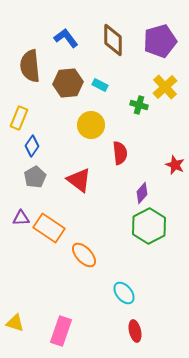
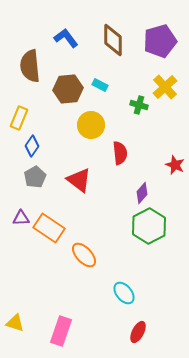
brown hexagon: moved 6 px down
red ellipse: moved 3 px right, 1 px down; rotated 40 degrees clockwise
